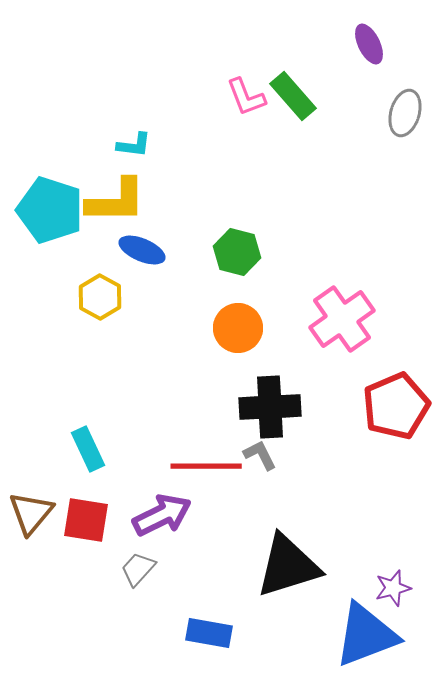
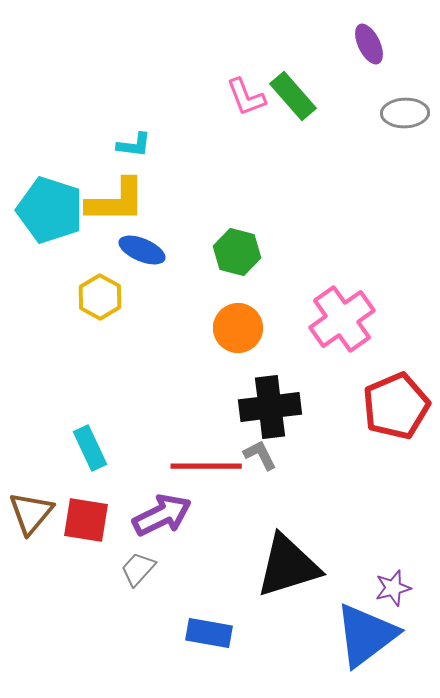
gray ellipse: rotated 72 degrees clockwise
black cross: rotated 4 degrees counterclockwise
cyan rectangle: moved 2 px right, 1 px up
blue triangle: rotated 16 degrees counterclockwise
